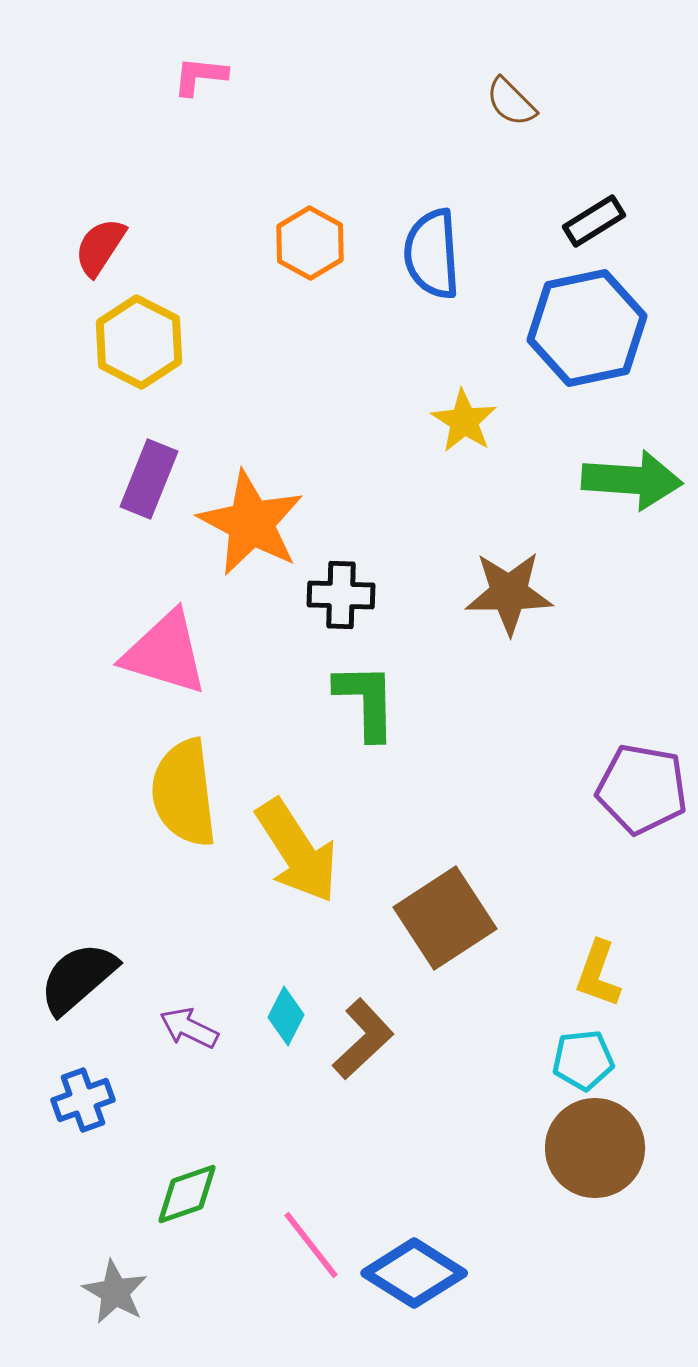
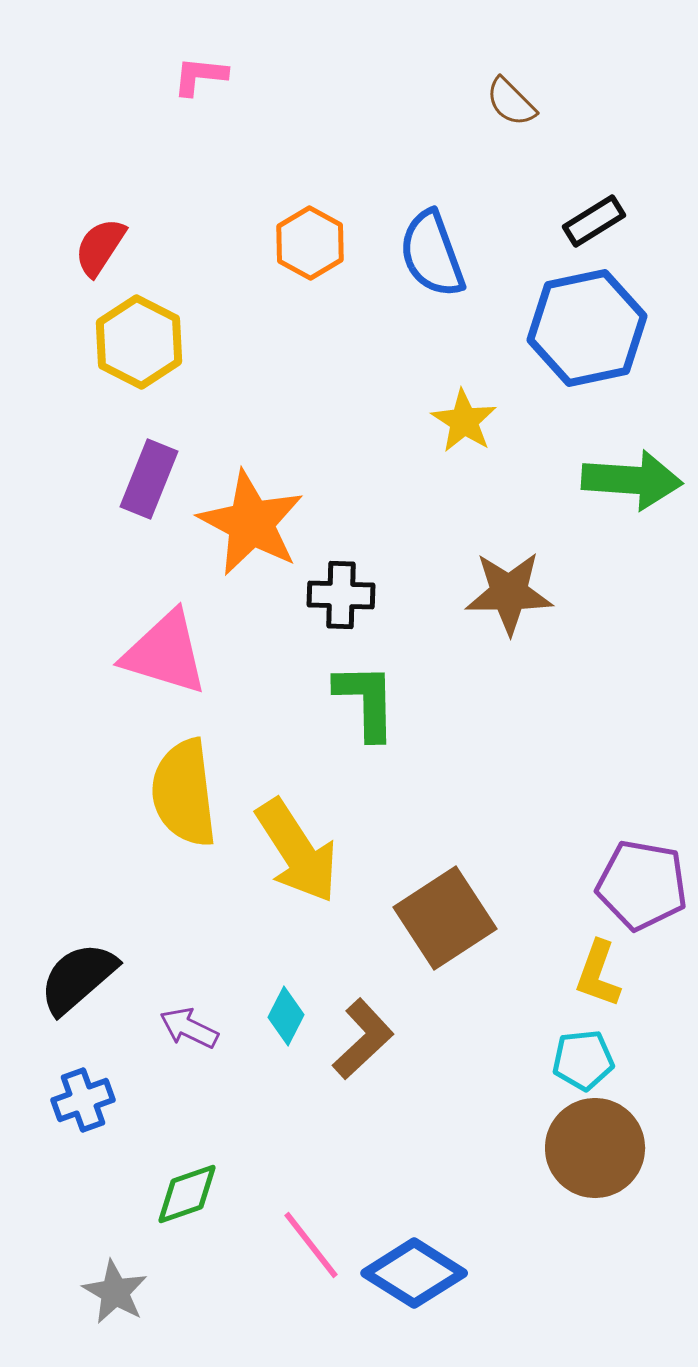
blue semicircle: rotated 16 degrees counterclockwise
purple pentagon: moved 96 px down
